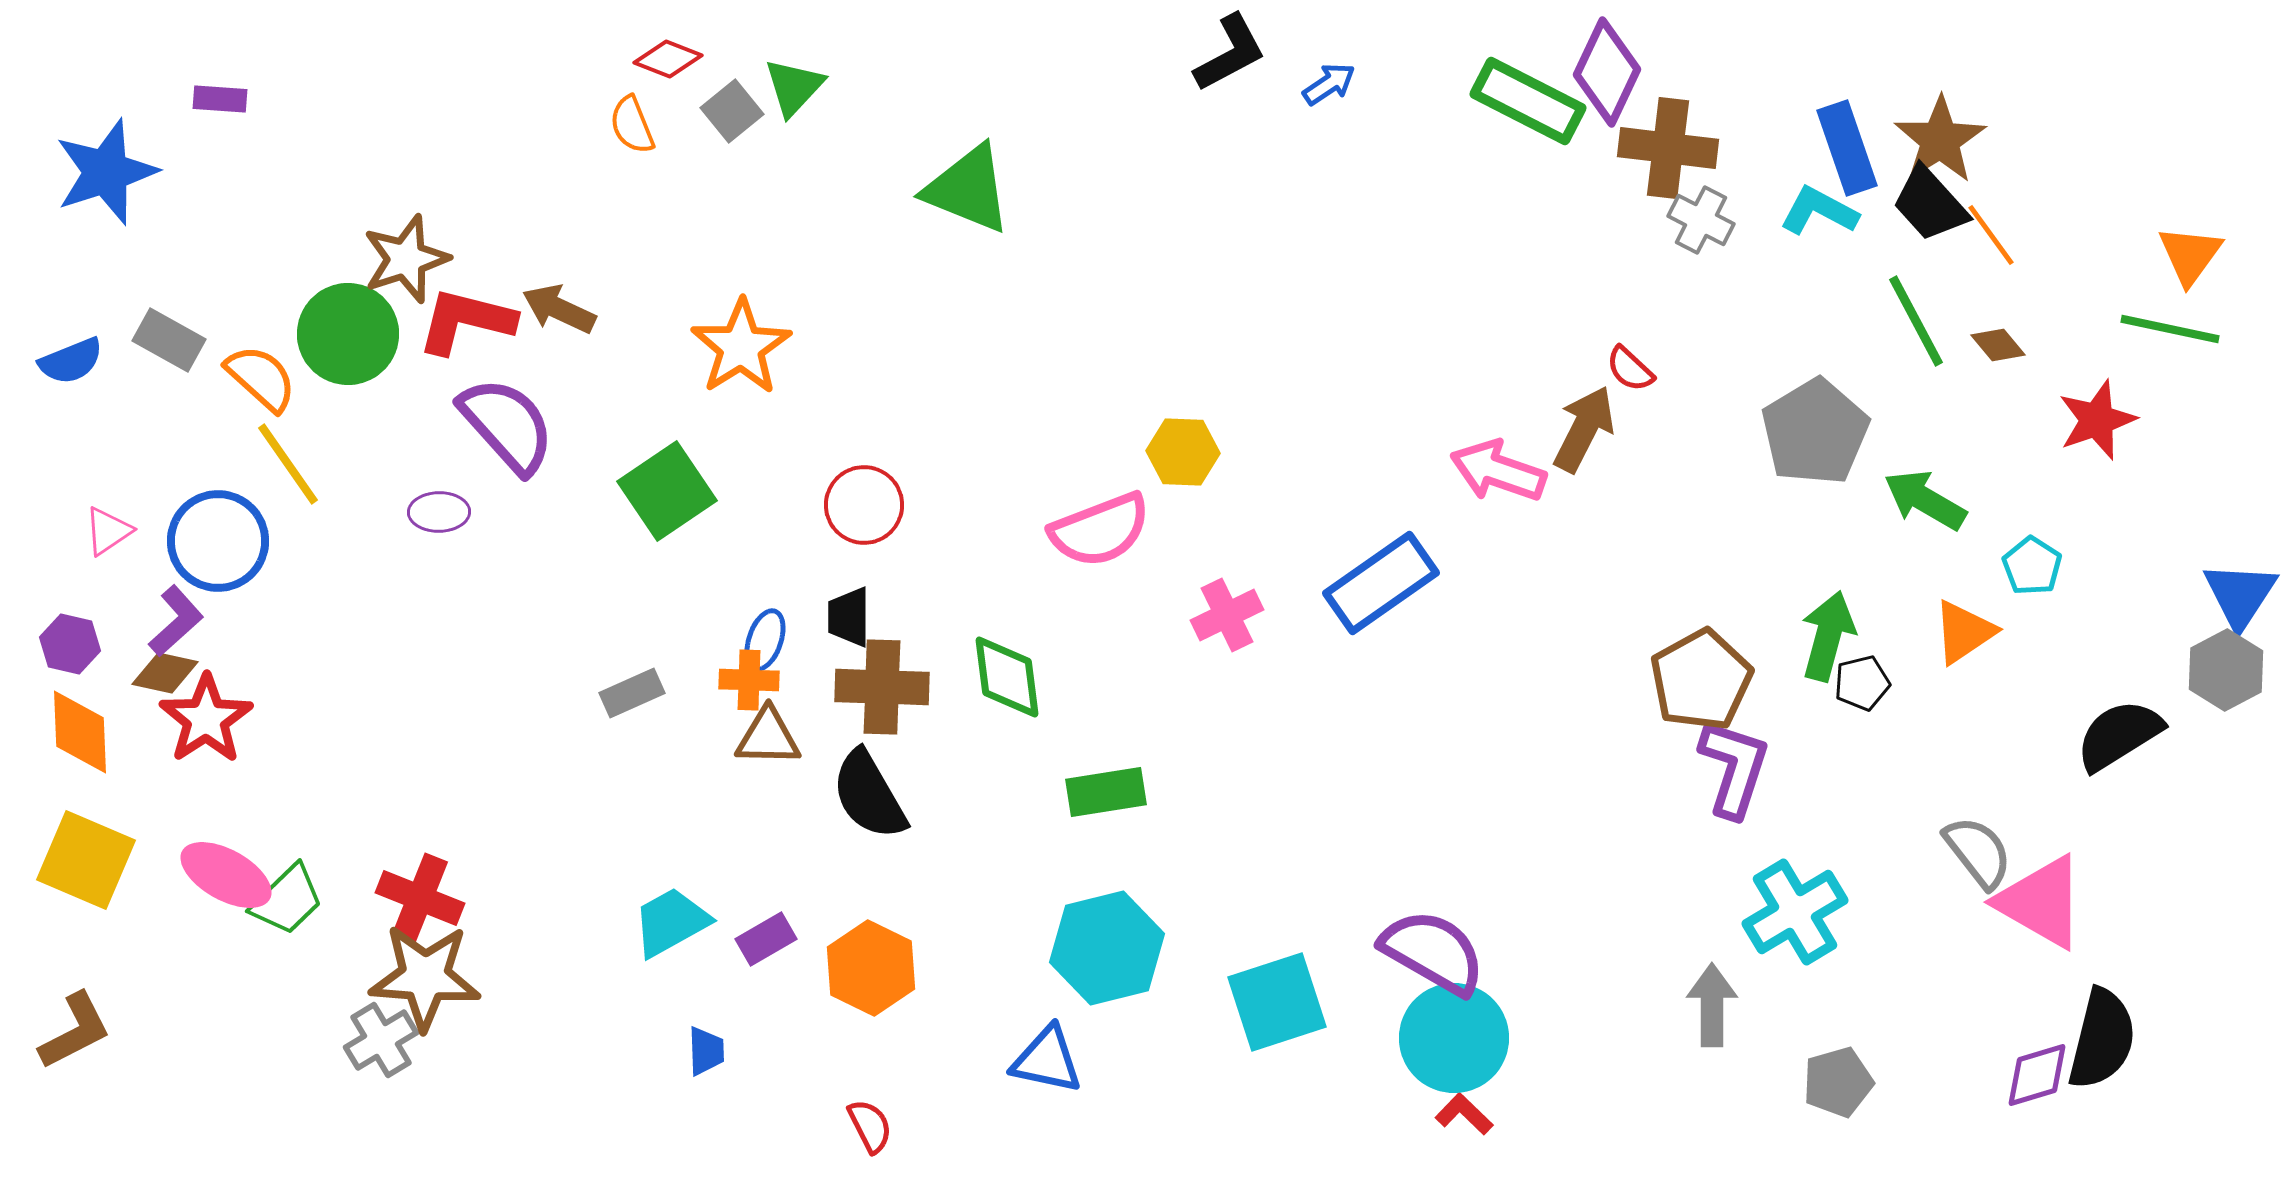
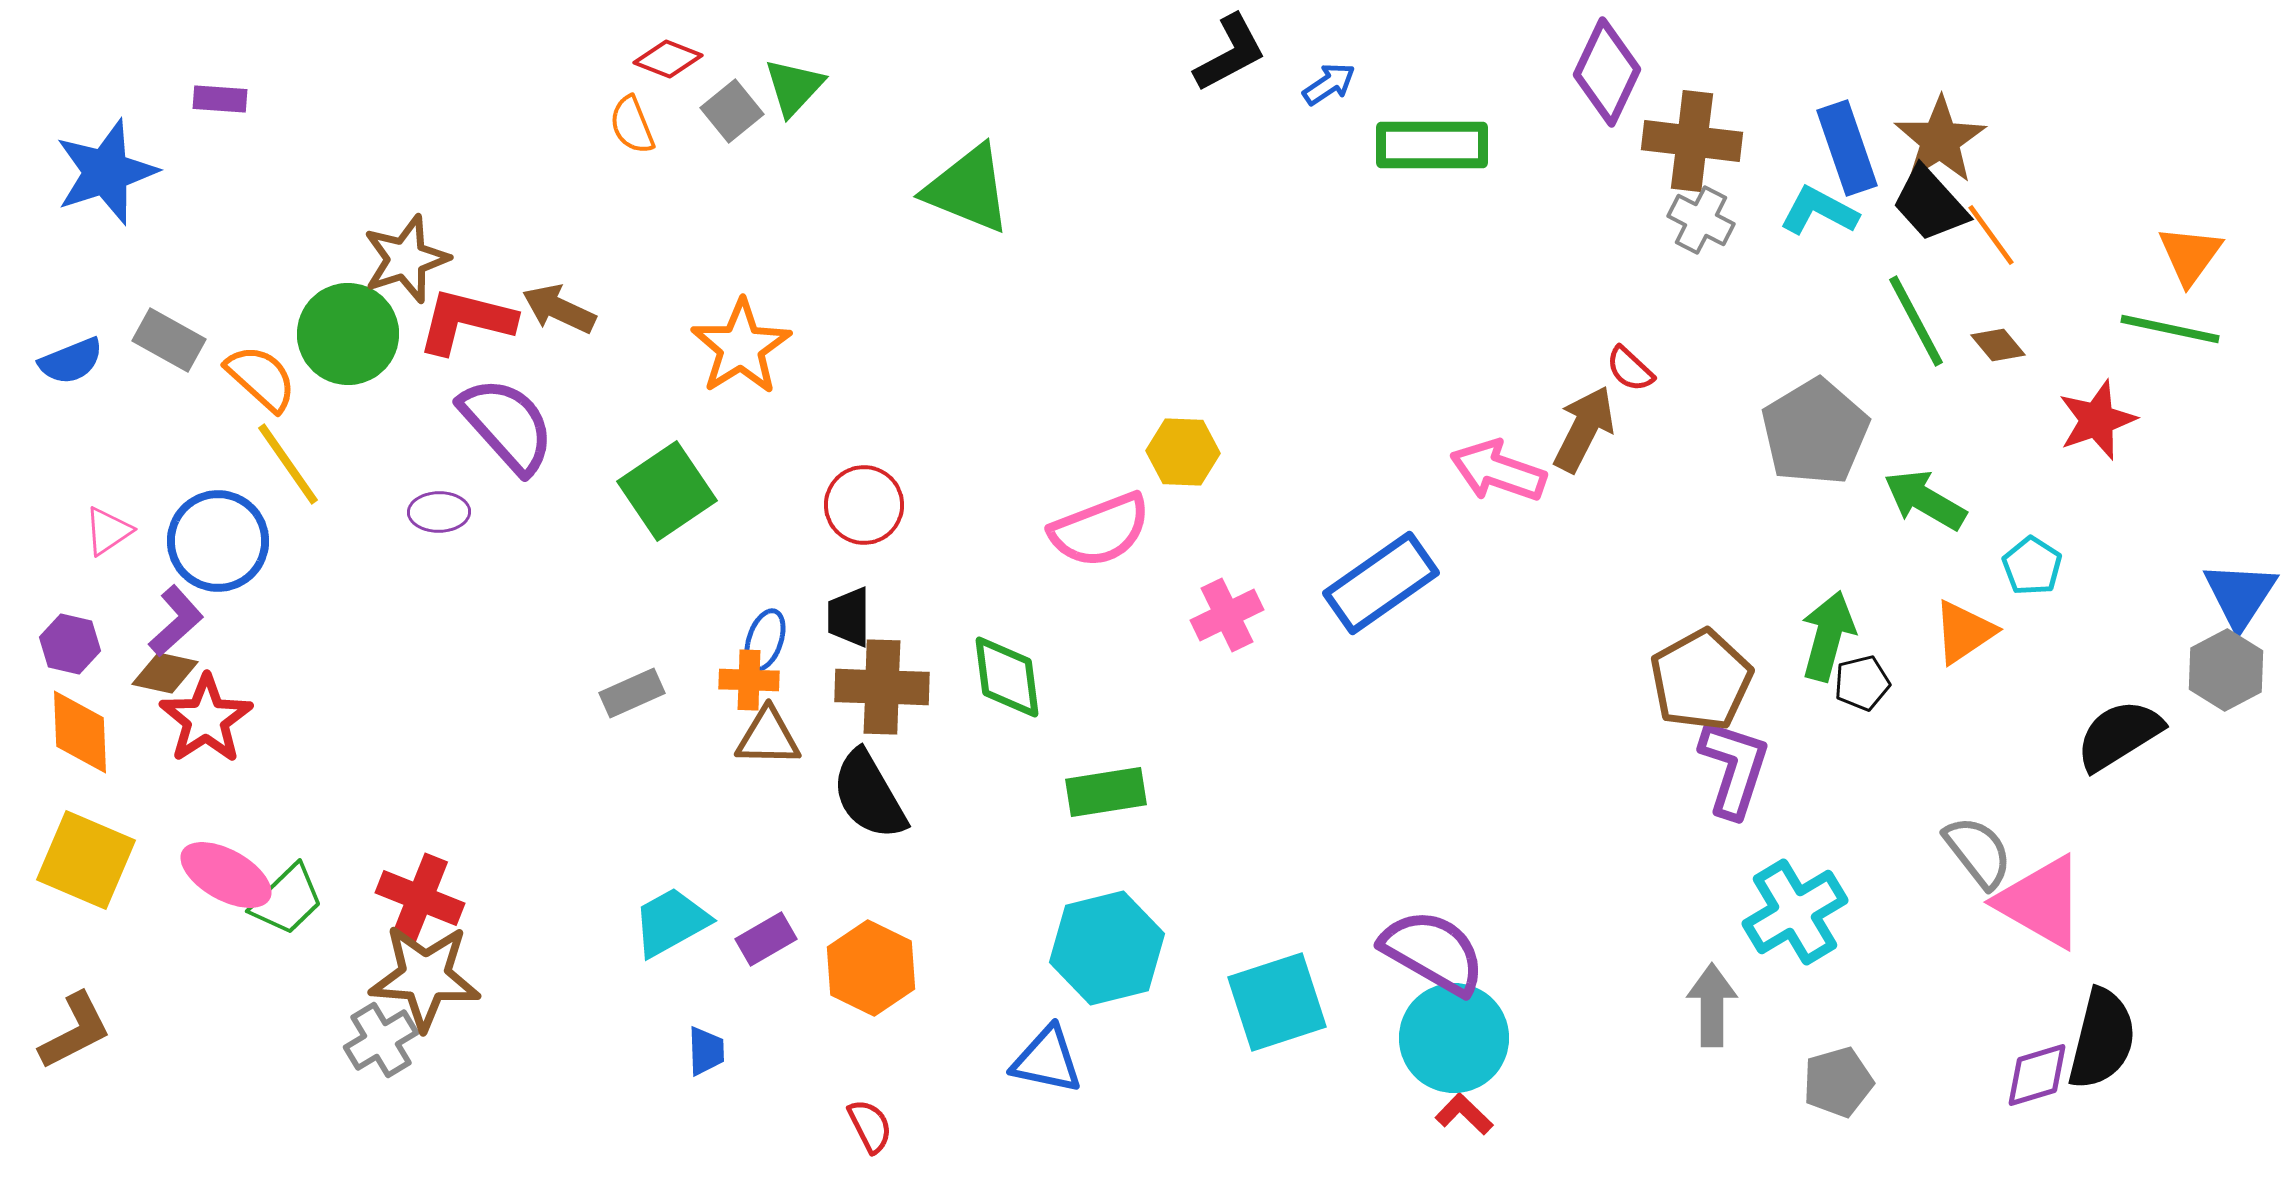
green rectangle at (1528, 101): moved 96 px left, 44 px down; rotated 27 degrees counterclockwise
brown cross at (1668, 148): moved 24 px right, 7 px up
